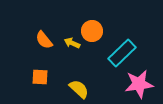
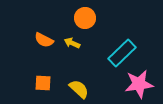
orange circle: moved 7 px left, 13 px up
orange semicircle: rotated 24 degrees counterclockwise
orange square: moved 3 px right, 6 px down
